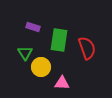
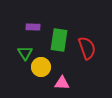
purple rectangle: rotated 16 degrees counterclockwise
